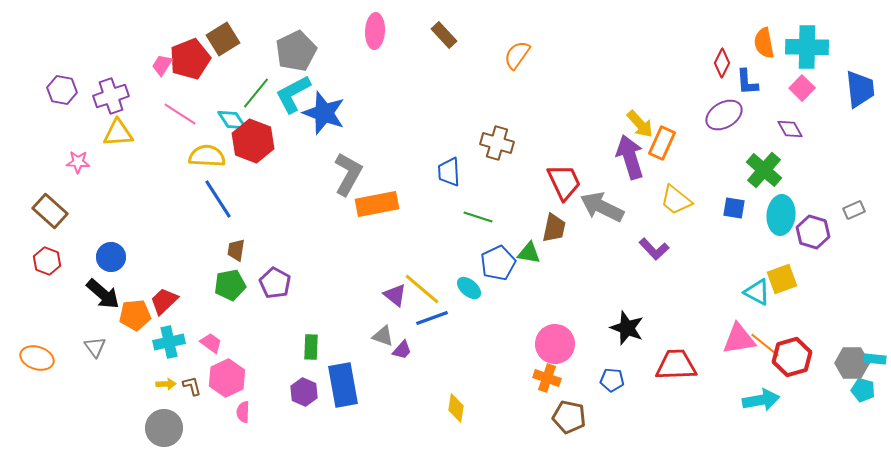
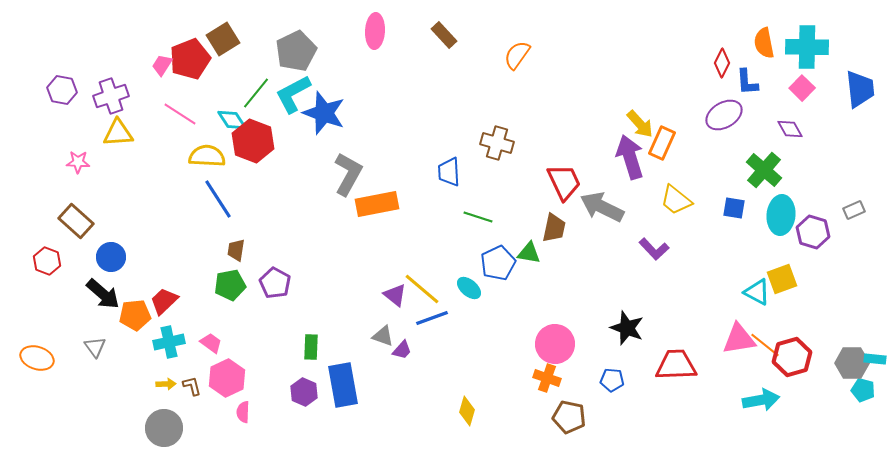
brown rectangle at (50, 211): moved 26 px right, 10 px down
yellow diamond at (456, 408): moved 11 px right, 3 px down; rotated 8 degrees clockwise
